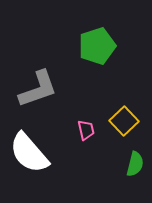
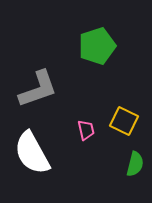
yellow square: rotated 20 degrees counterclockwise
white semicircle: moved 3 px right; rotated 12 degrees clockwise
